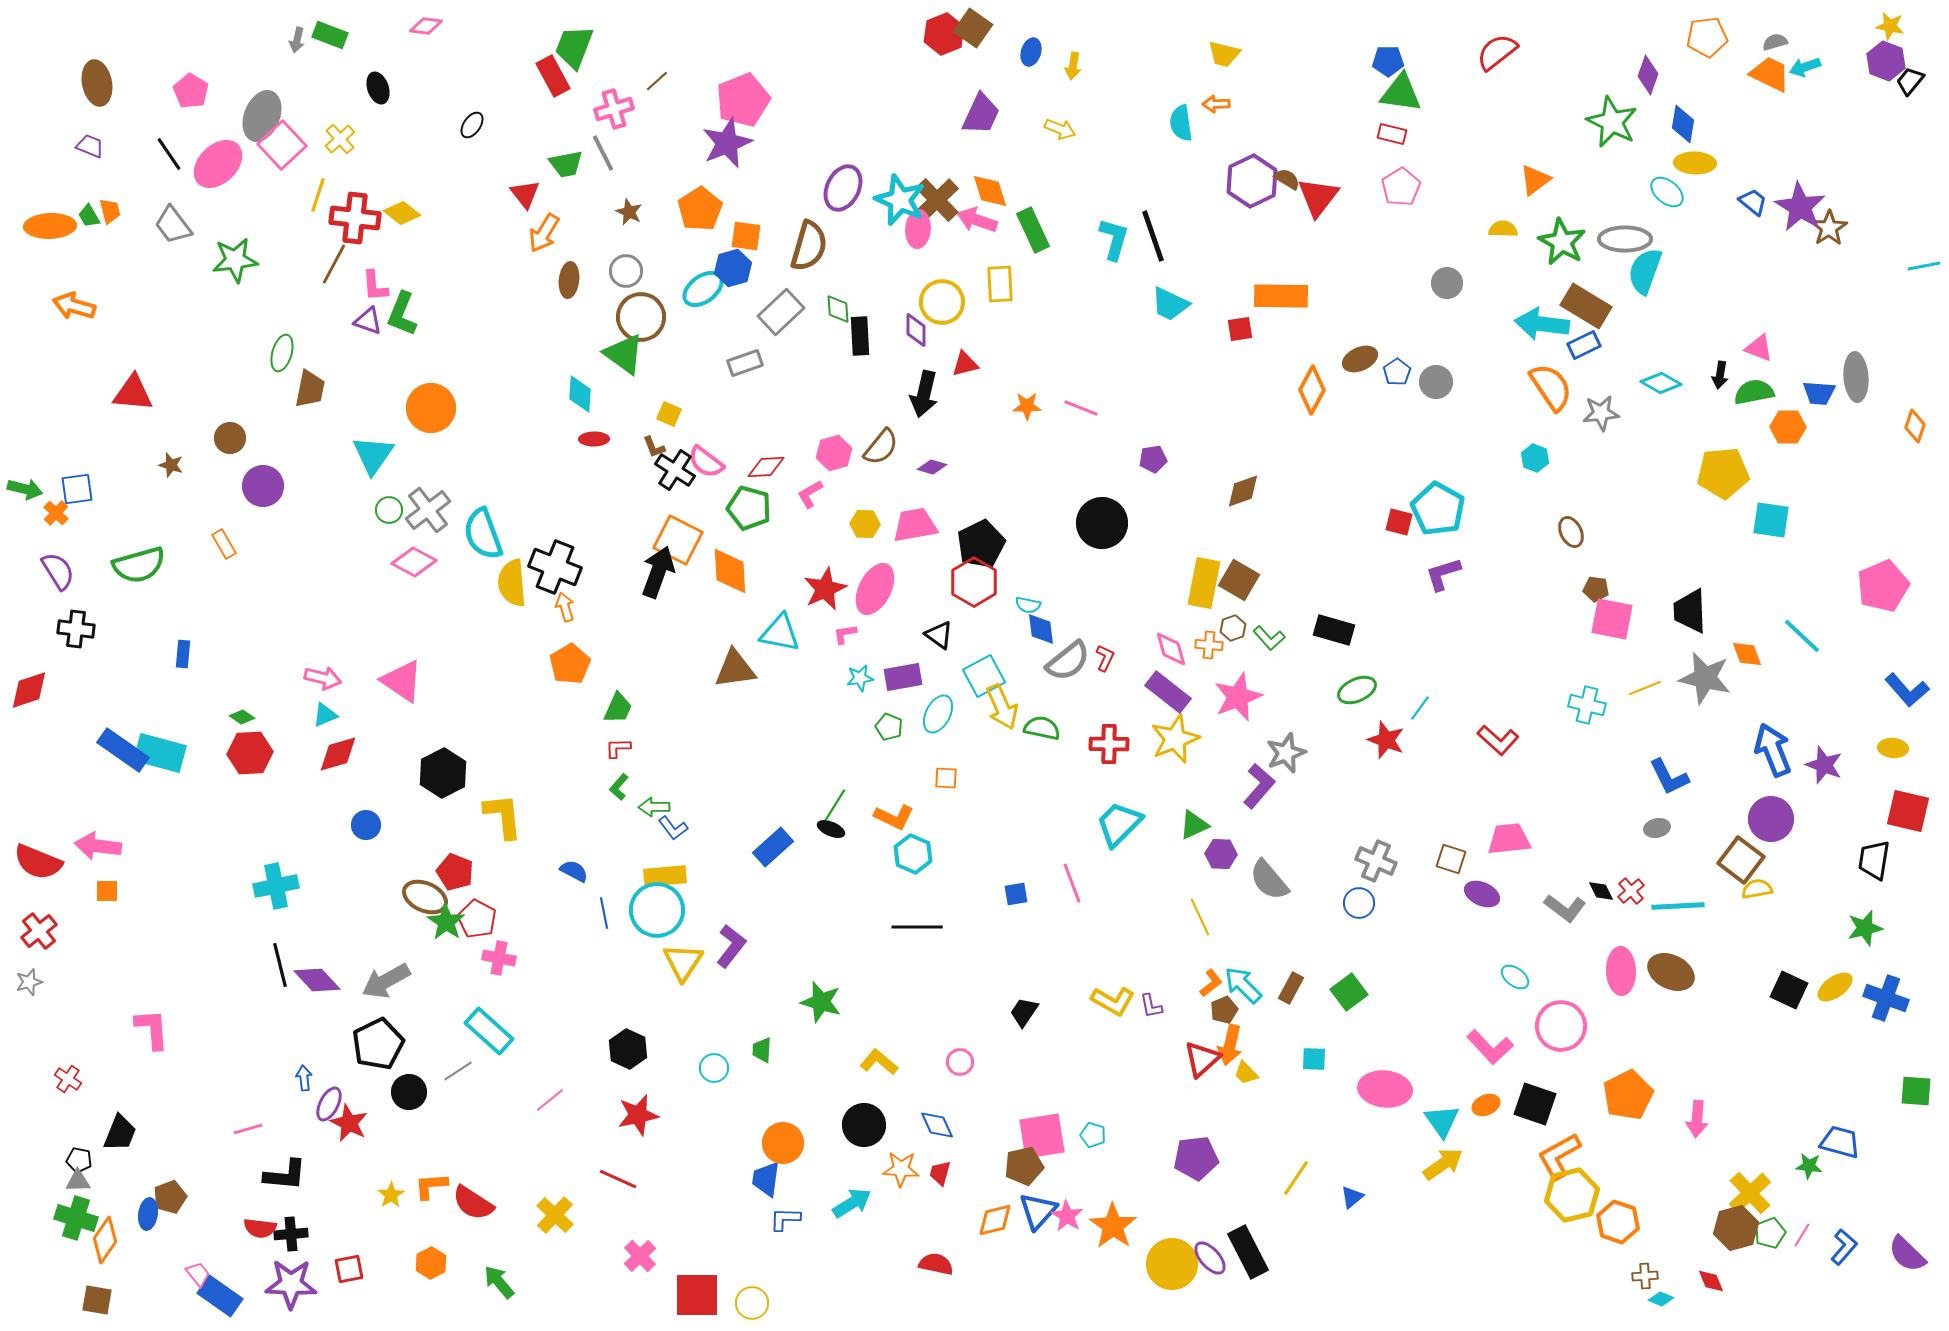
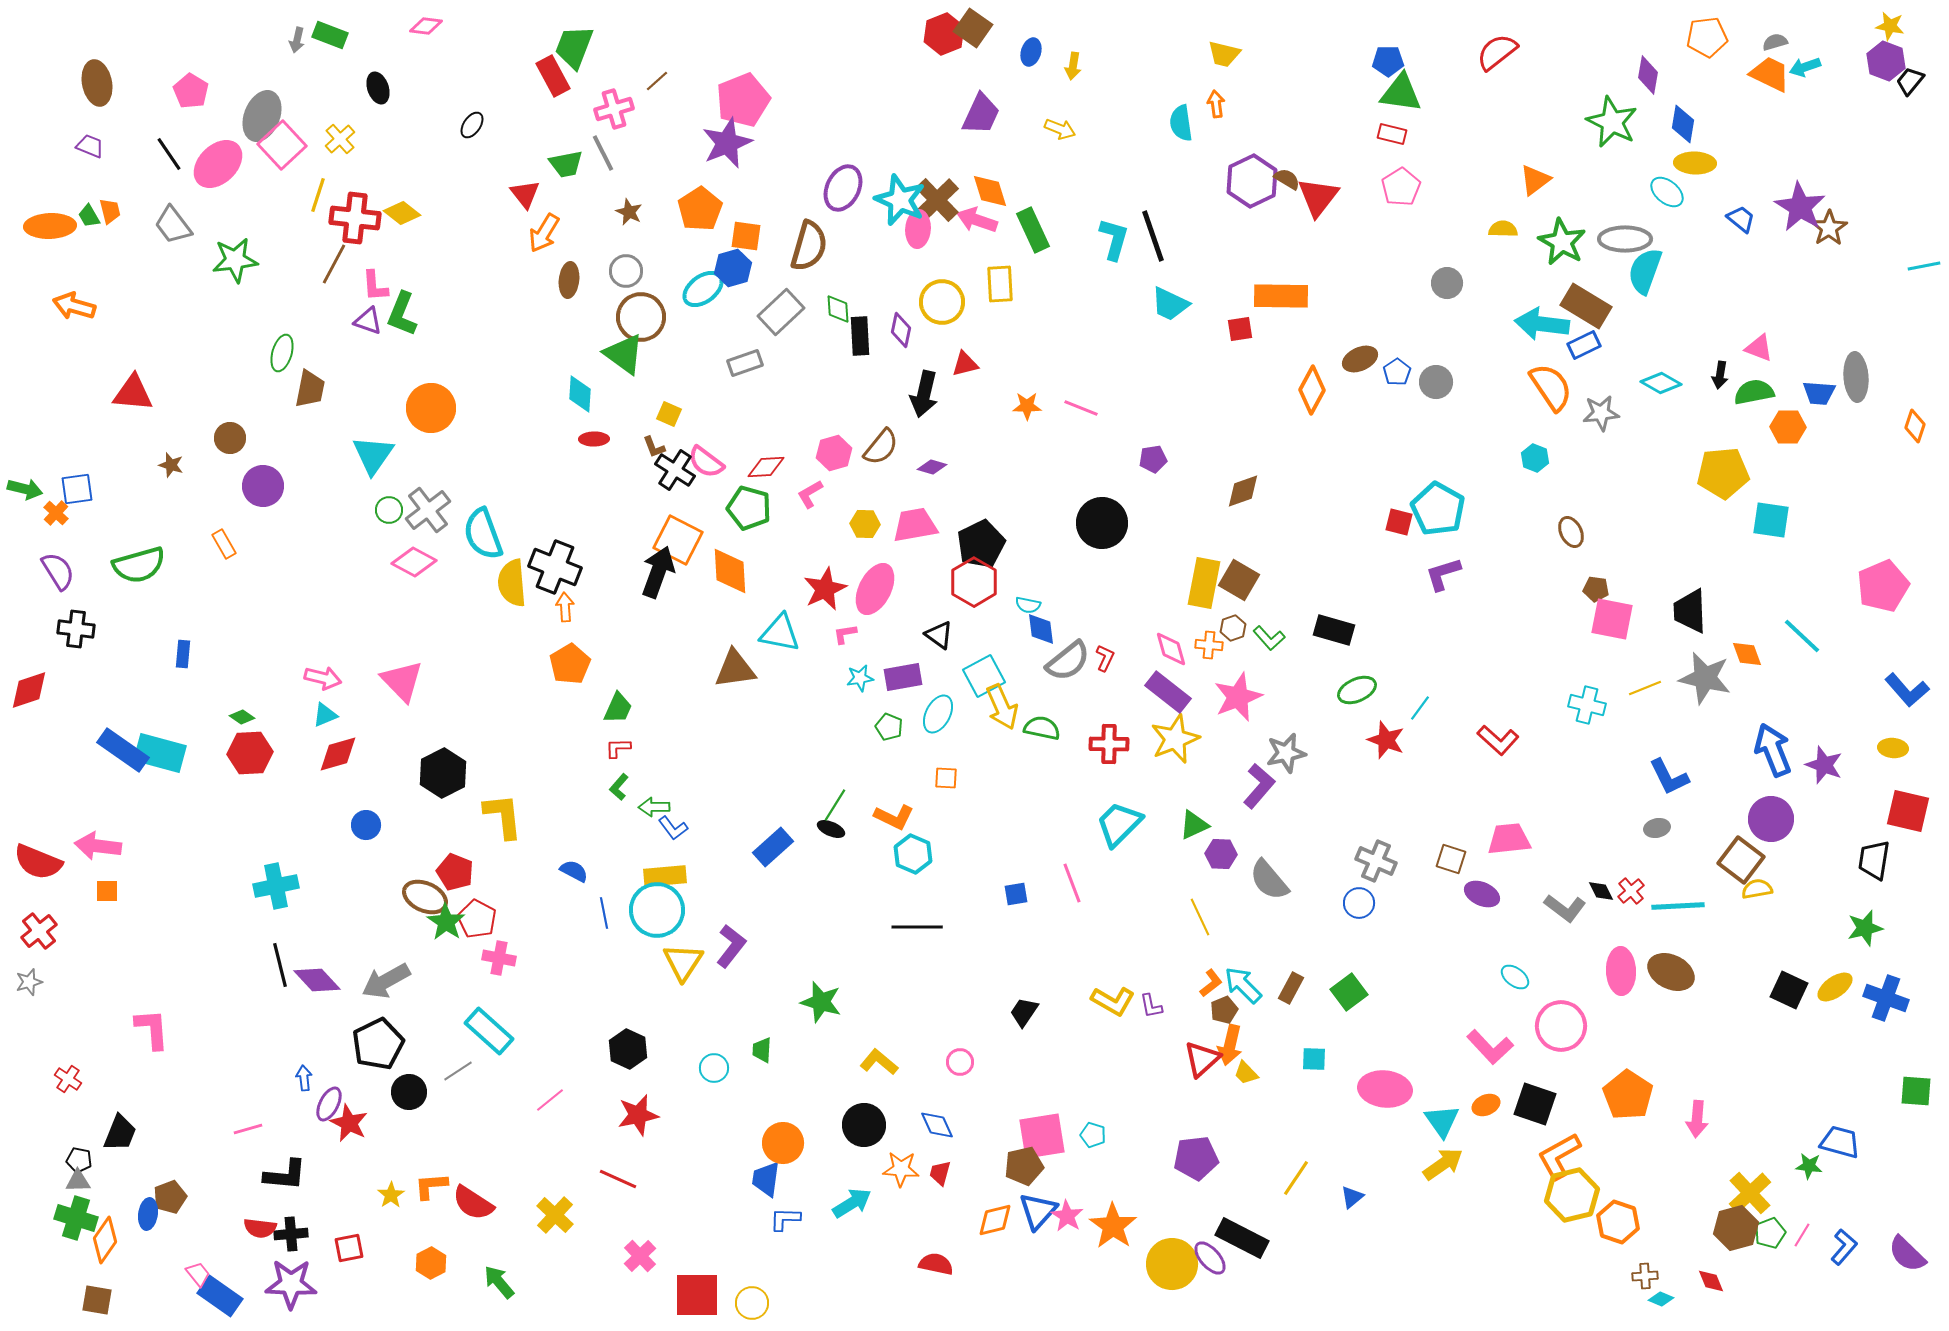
purple diamond at (1648, 75): rotated 9 degrees counterclockwise
orange arrow at (1216, 104): rotated 84 degrees clockwise
blue trapezoid at (1753, 202): moved 12 px left, 17 px down
purple diamond at (916, 330): moved 15 px left; rotated 12 degrees clockwise
orange arrow at (565, 607): rotated 12 degrees clockwise
pink triangle at (402, 681): rotated 12 degrees clockwise
gray star at (1286, 753): rotated 9 degrees clockwise
orange pentagon at (1628, 1095): rotated 12 degrees counterclockwise
black rectangle at (1248, 1252): moved 6 px left, 14 px up; rotated 36 degrees counterclockwise
red square at (349, 1269): moved 21 px up
